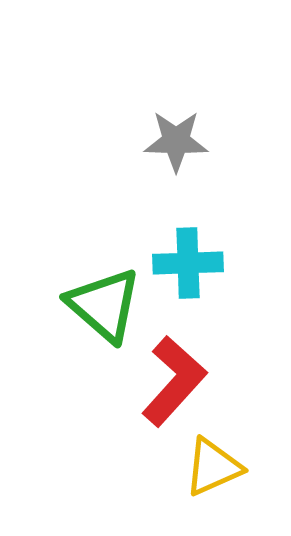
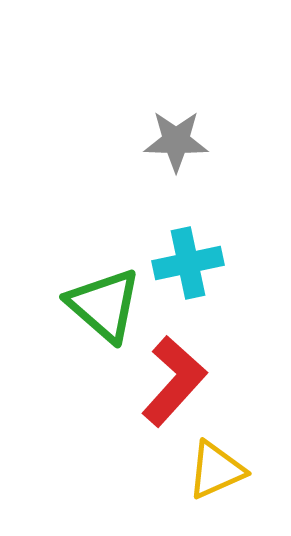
cyan cross: rotated 10 degrees counterclockwise
yellow triangle: moved 3 px right, 3 px down
